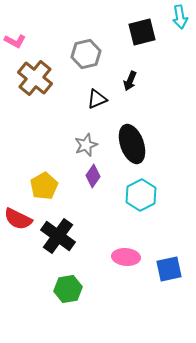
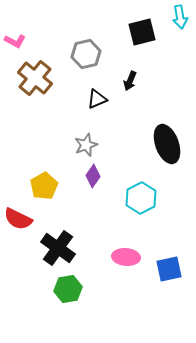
black ellipse: moved 35 px right
cyan hexagon: moved 3 px down
black cross: moved 12 px down
